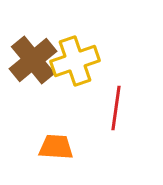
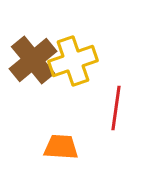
yellow cross: moved 2 px left
orange trapezoid: moved 5 px right
